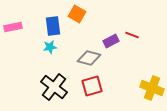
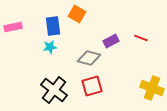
red line: moved 9 px right, 3 px down
black cross: moved 3 px down
